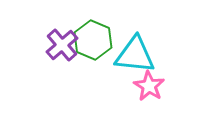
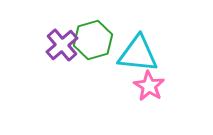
green hexagon: rotated 21 degrees clockwise
cyan triangle: moved 3 px right, 1 px up
